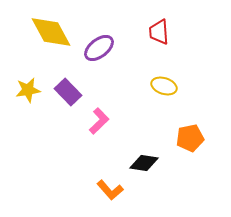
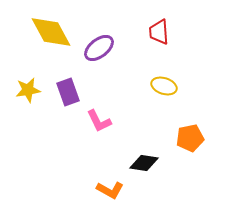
purple rectangle: rotated 24 degrees clockwise
pink L-shape: rotated 108 degrees clockwise
orange L-shape: rotated 20 degrees counterclockwise
